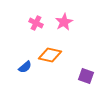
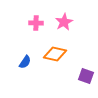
pink cross: rotated 24 degrees counterclockwise
orange diamond: moved 5 px right, 1 px up
blue semicircle: moved 5 px up; rotated 16 degrees counterclockwise
